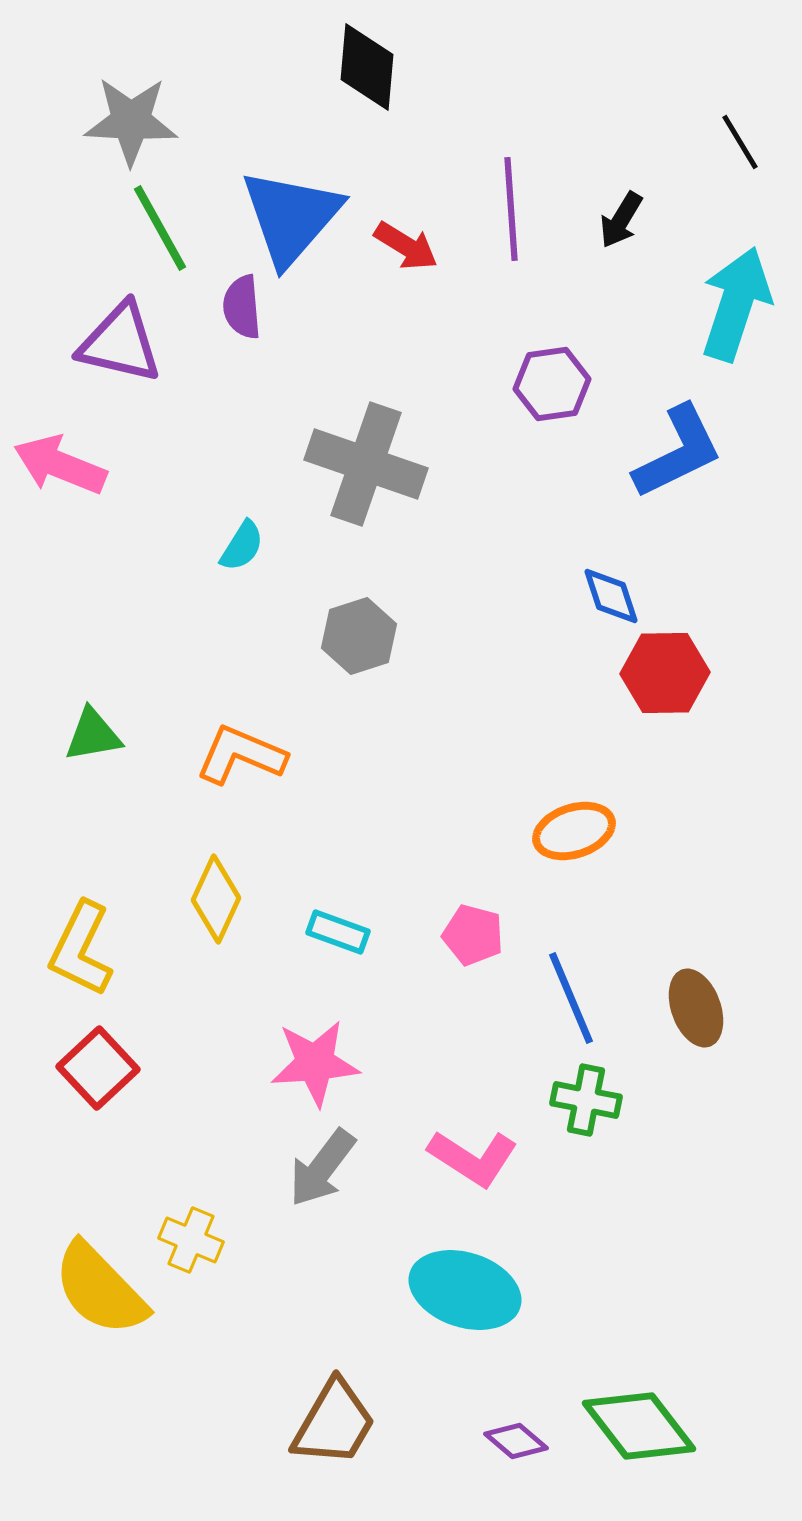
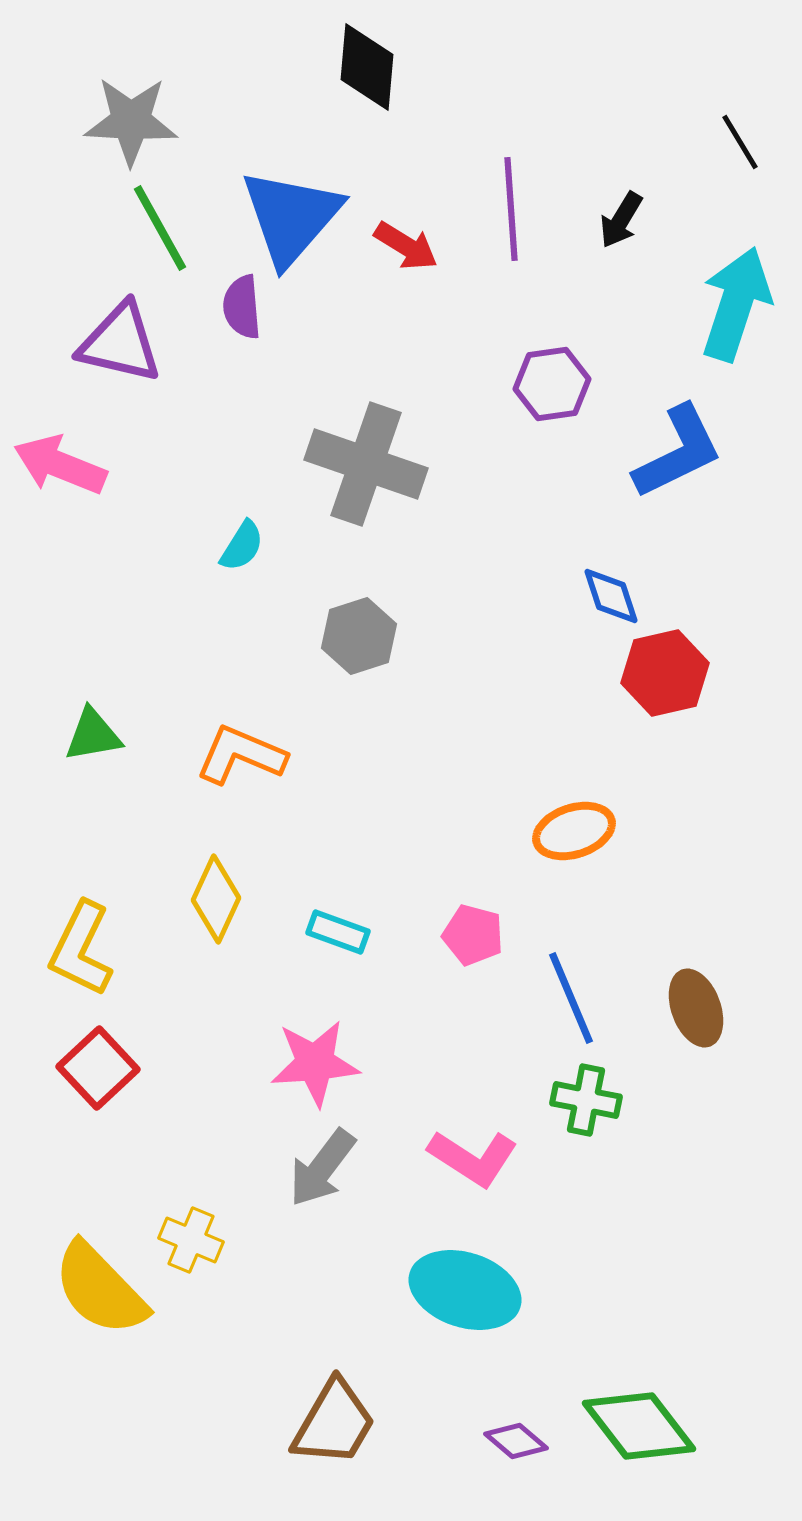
red hexagon: rotated 12 degrees counterclockwise
